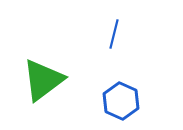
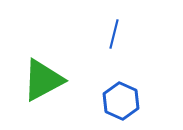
green triangle: rotated 9 degrees clockwise
